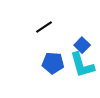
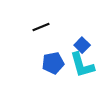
black line: moved 3 px left; rotated 12 degrees clockwise
blue pentagon: rotated 15 degrees counterclockwise
